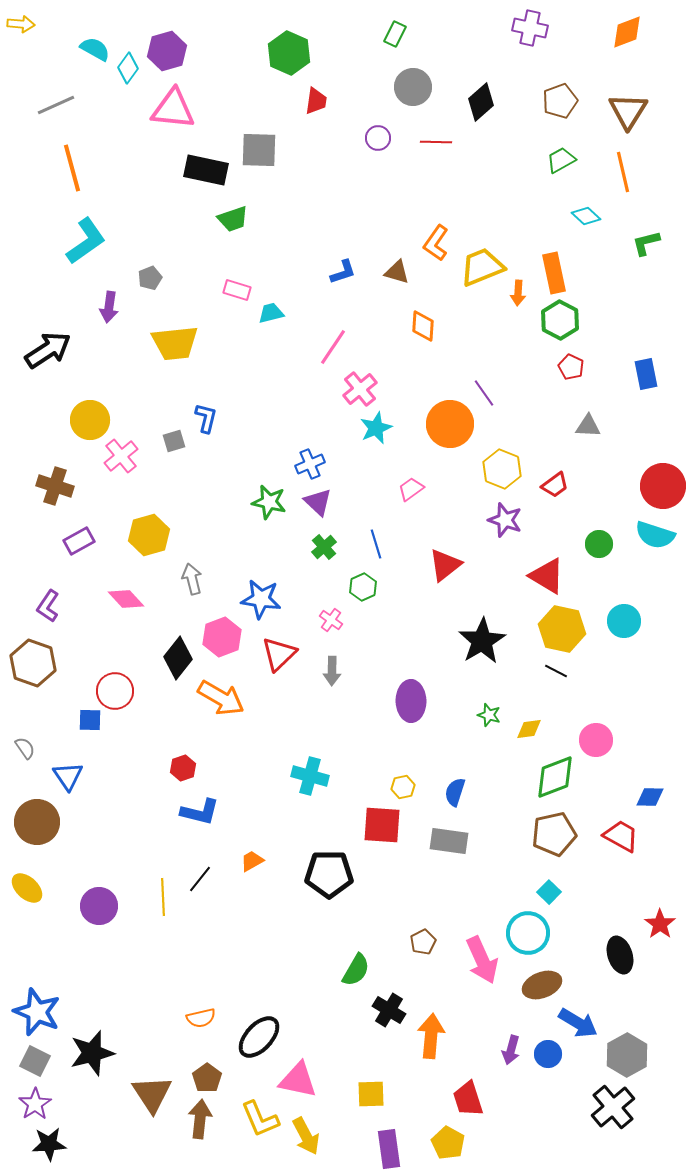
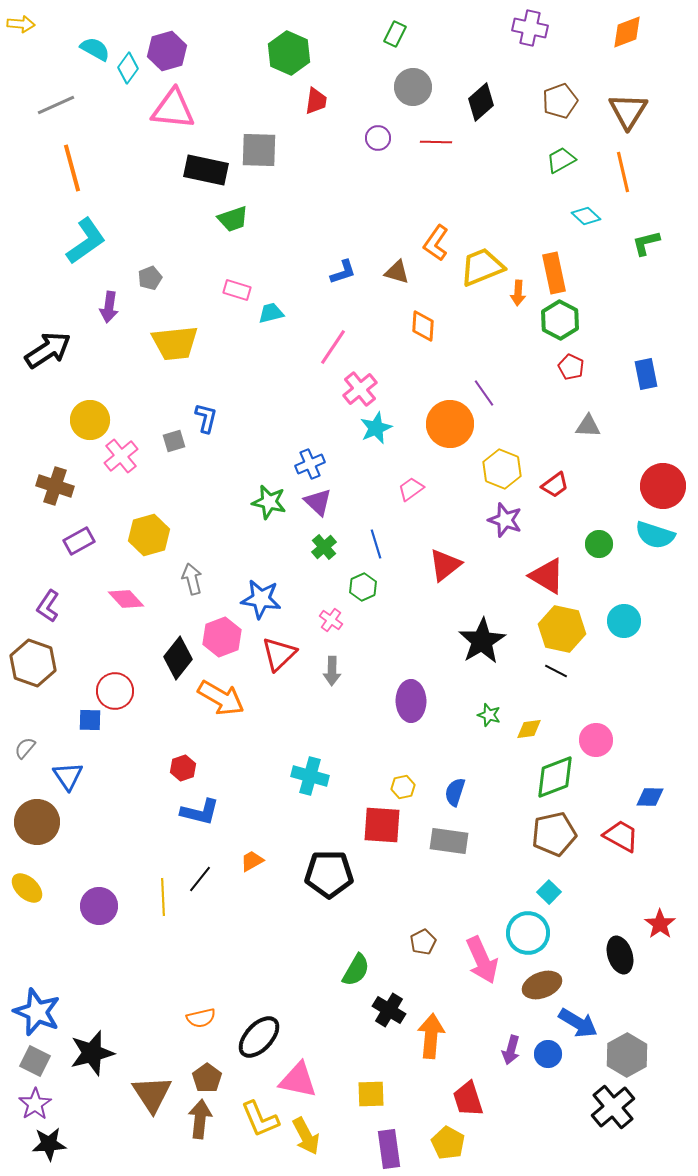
gray semicircle at (25, 748): rotated 105 degrees counterclockwise
